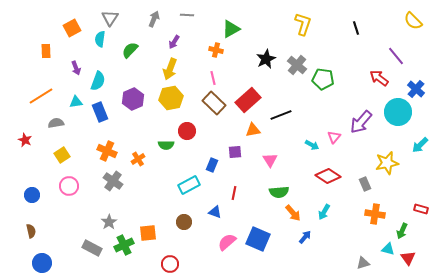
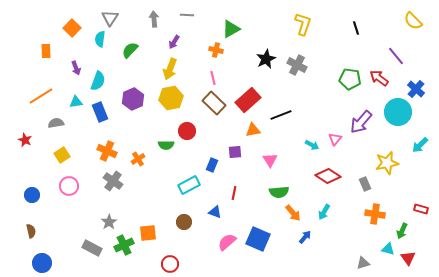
gray arrow at (154, 19): rotated 28 degrees counterclockwise
orange square at (72, 28): rotated 18 degrees counterclockwise
gray cross at (297, 65): rotated 12 degrees counterclockwise
green pentagon at (323, 79): moved 27 px right
pink triangle at (334, 137): moved 1 px right, 2 px down
